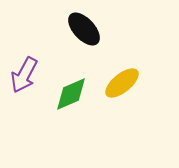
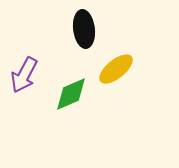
black ellipse: rotated 36 degrees clockwise
yellow ellipse: moved 6 px left, 14 px up
